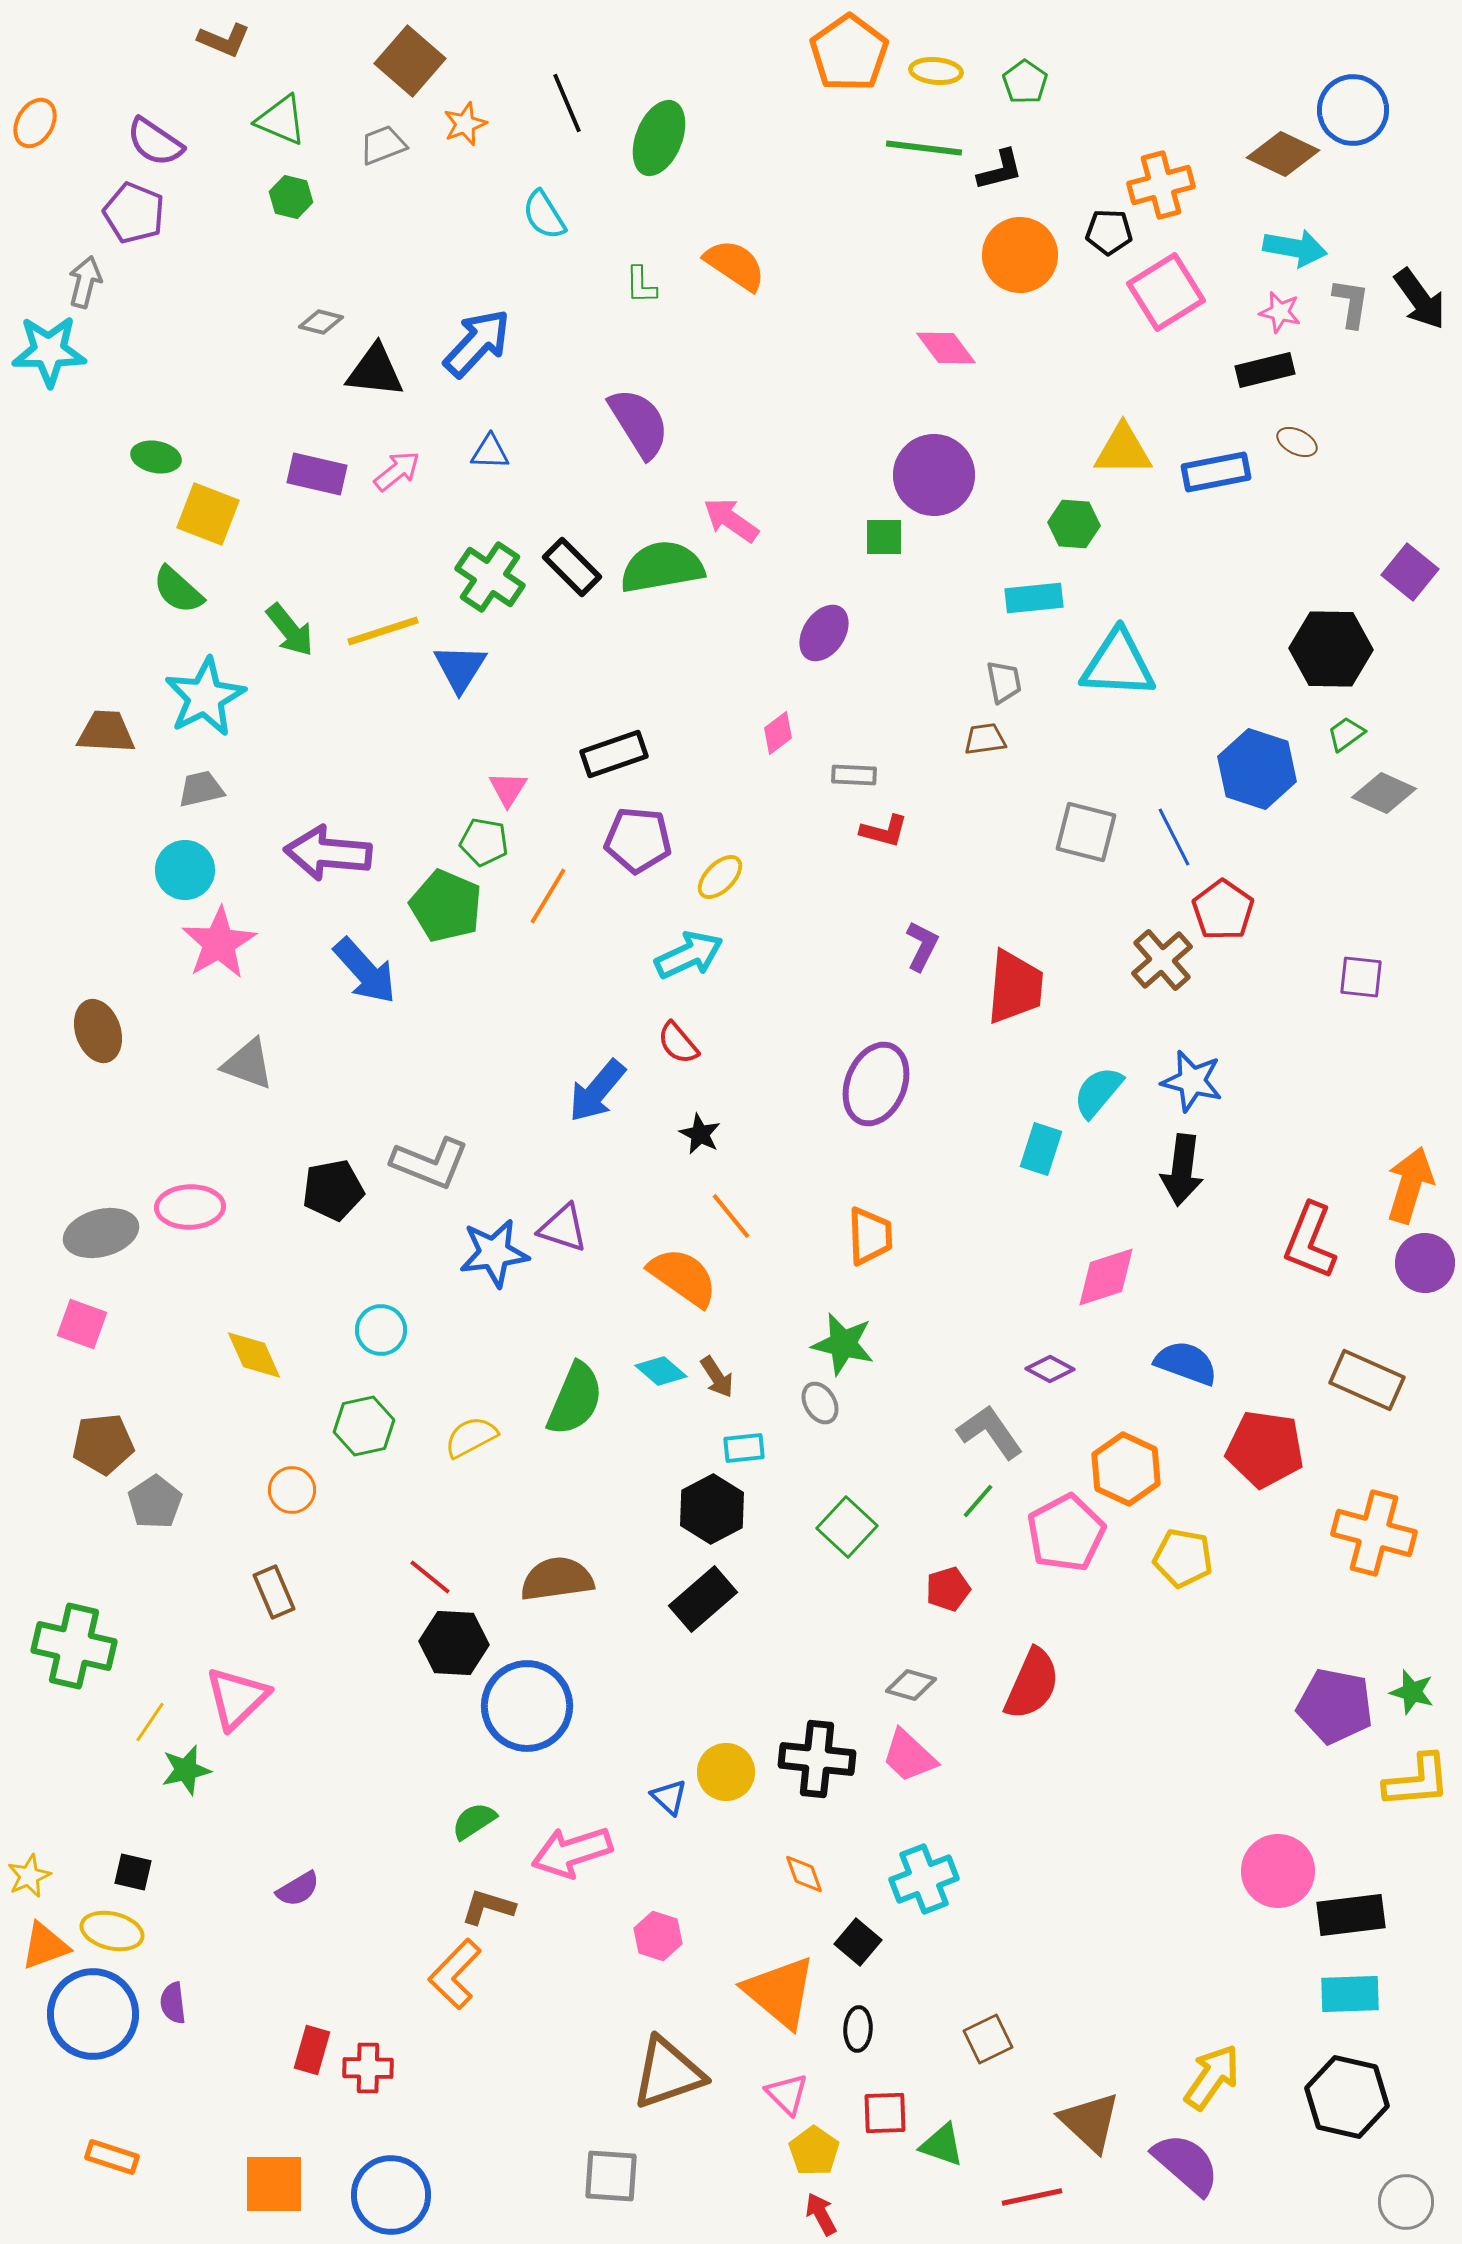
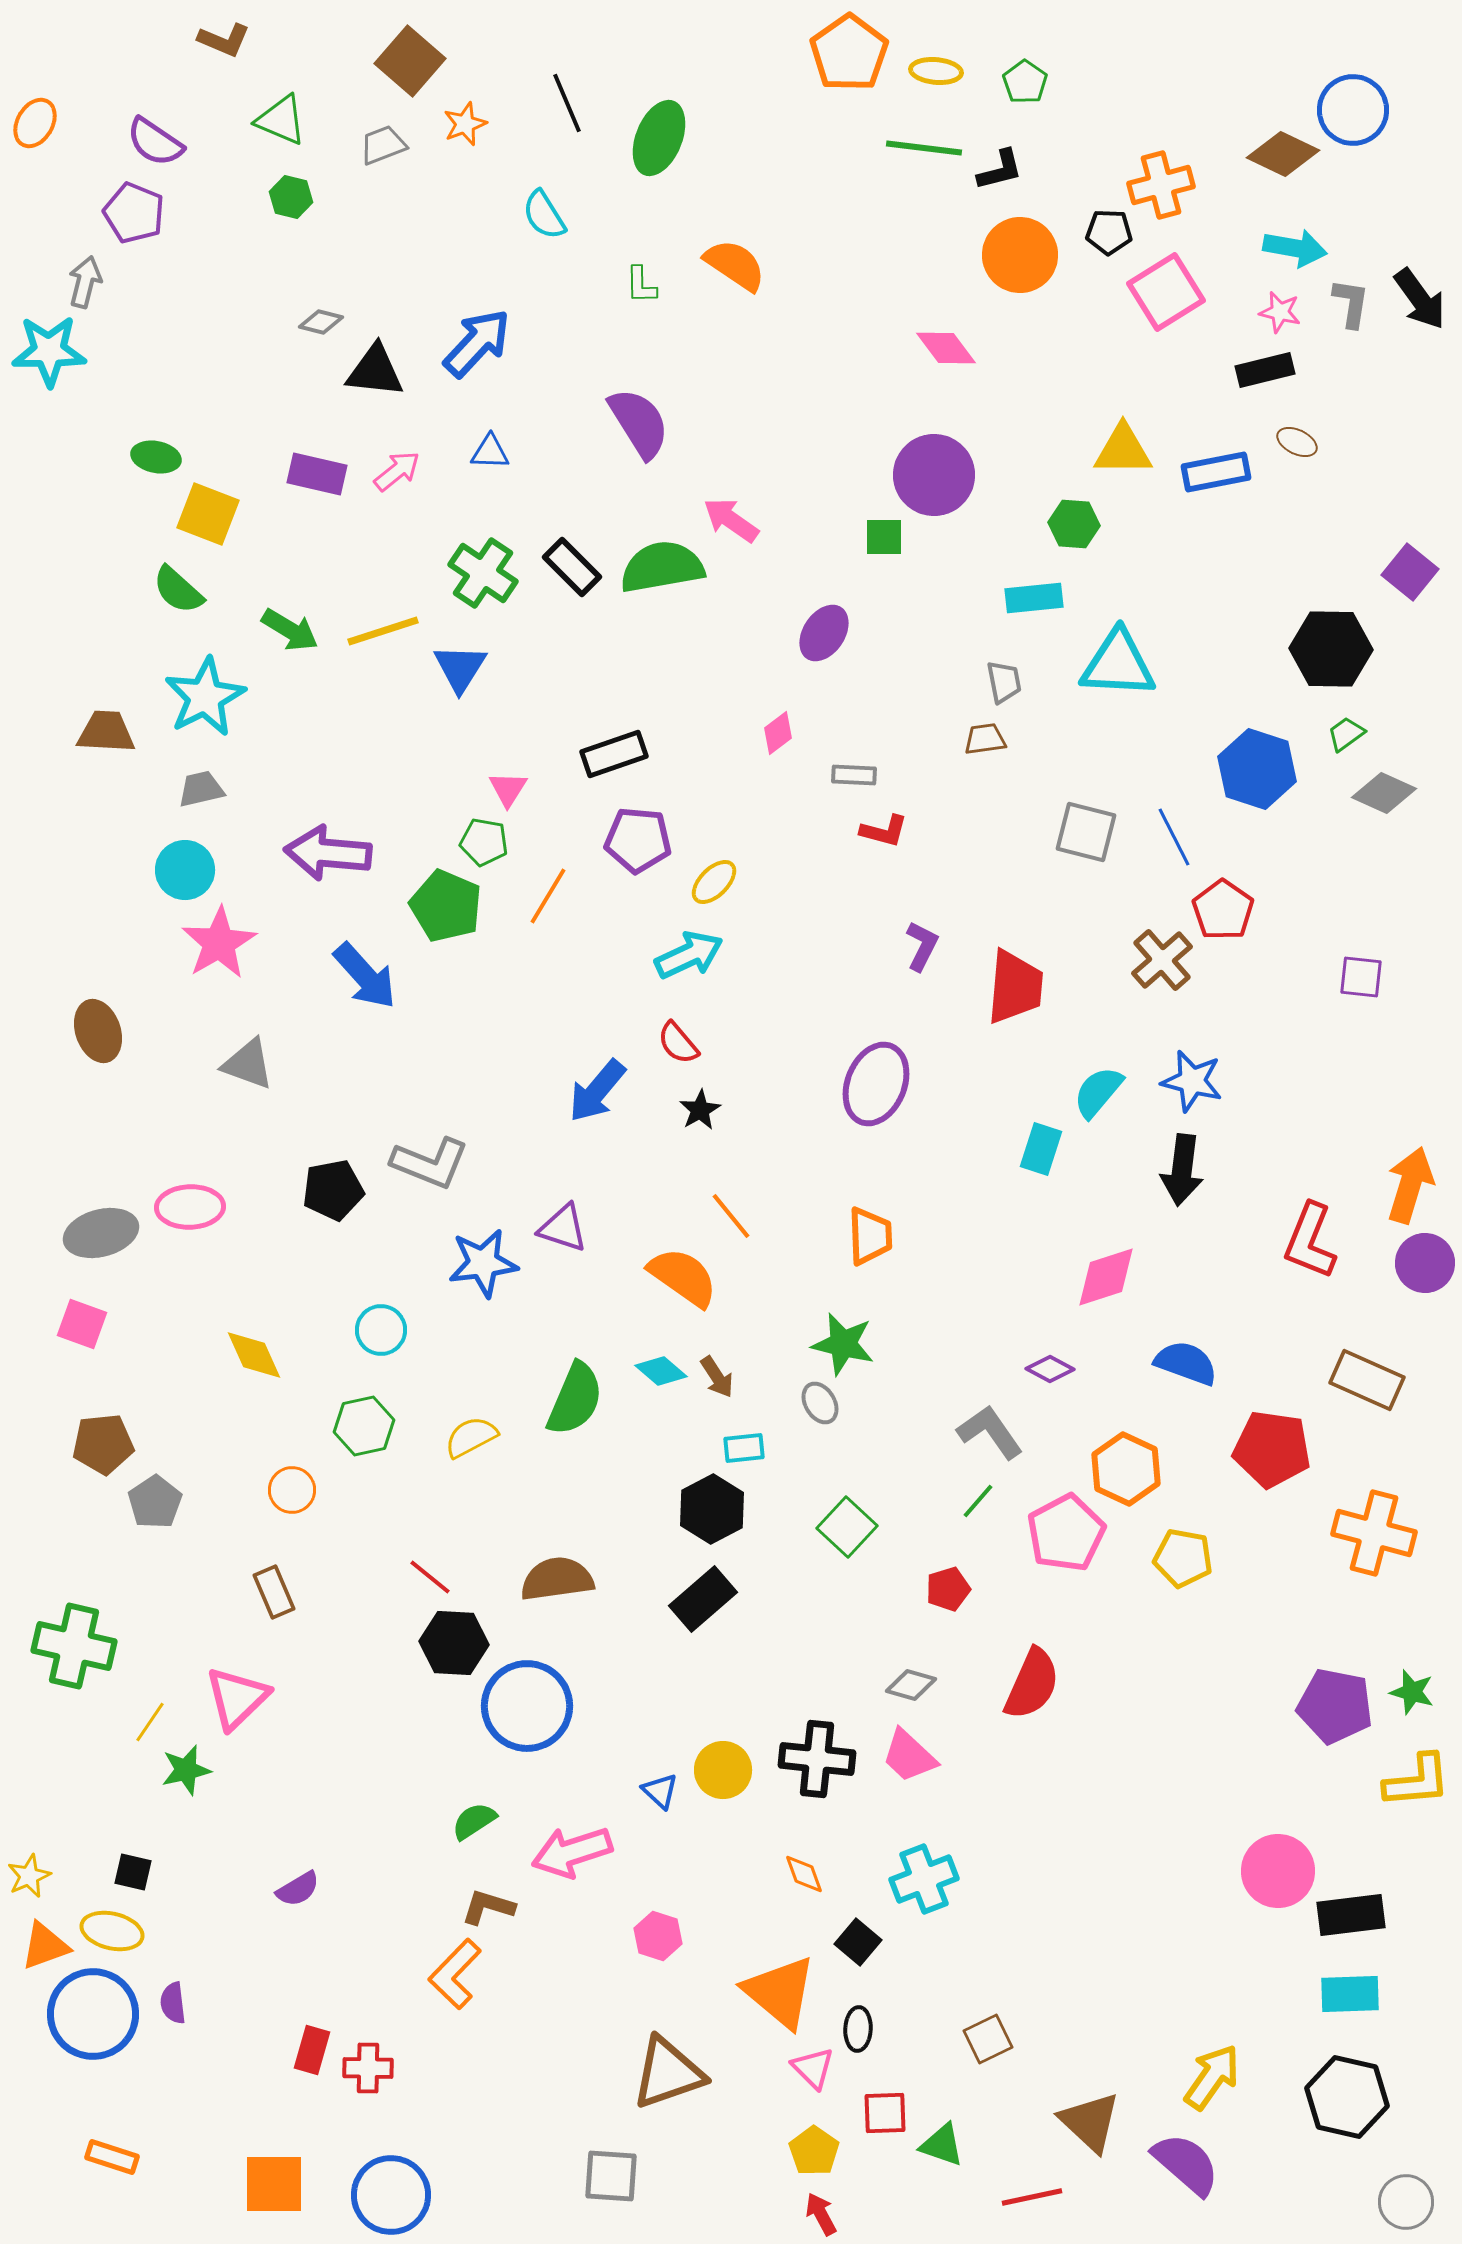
green cross at (490, 577): moved 7 px left, 4 px up
green arrow at (290, 630): rotated 20 degrees counterclockwise
yellow ellipse at (720, 877): moved 6 px left, 5 px down
blue arrow at (365, 971): moved 5 px down
black star at (700, 1134): moved 24 px up; rotated 15 degrees clockwise
blue star at (494, 1253): moved 11 px left, 10 px down
red pentagon at (1265, 1449): moved 7 px right
yellow circle at (726, 1772): moved 3 px left, 2 px up
blue triangle at (669, 1797): moved 9 px left, 6 px up
pink triangle at (787, 2094): moved 26 px right, 26 px up
